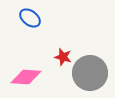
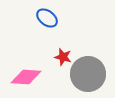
blue ellipse: moved 17 px right
gray circle: moved 2 px left, 1 px down
